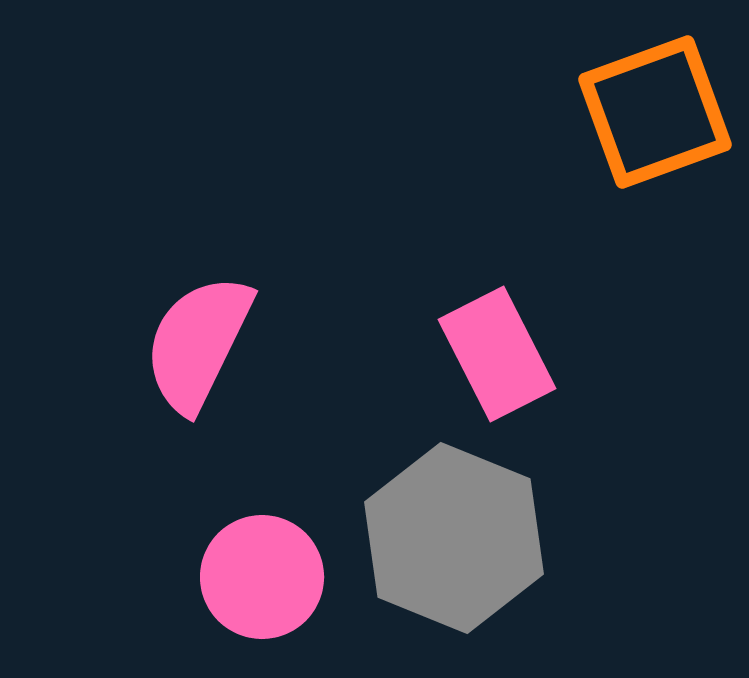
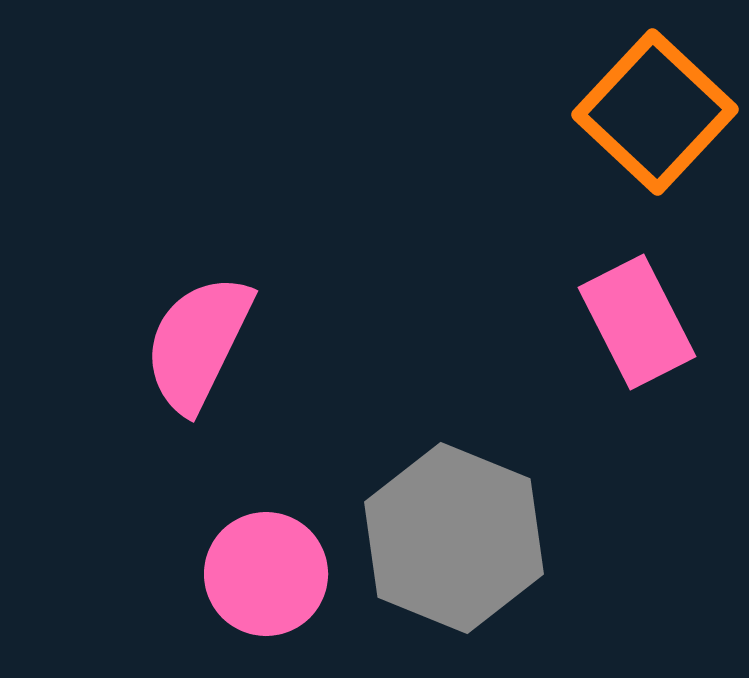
orange square: rotated 27 degrees counterclockwise
pink rectangle: moved 140 px right, 32 px up
pink circle: moved 4 px right, 3 px up
